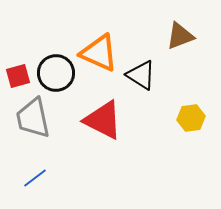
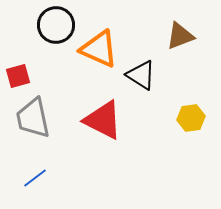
orange triangle: moved 4 px up
black circle: moved 48 px up
